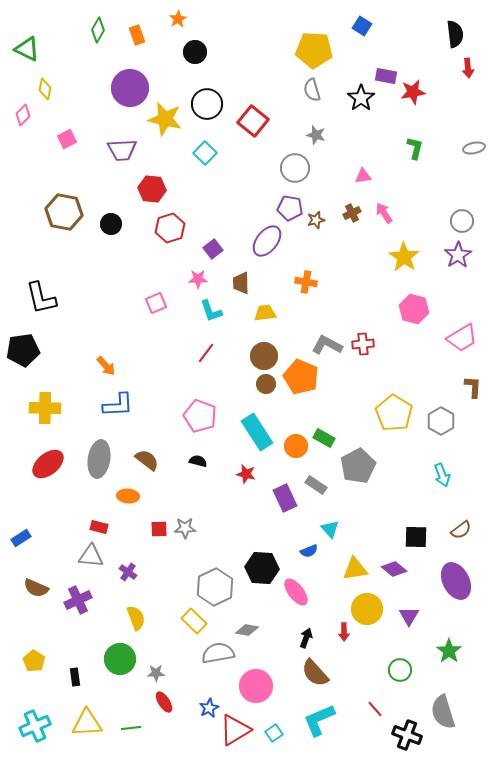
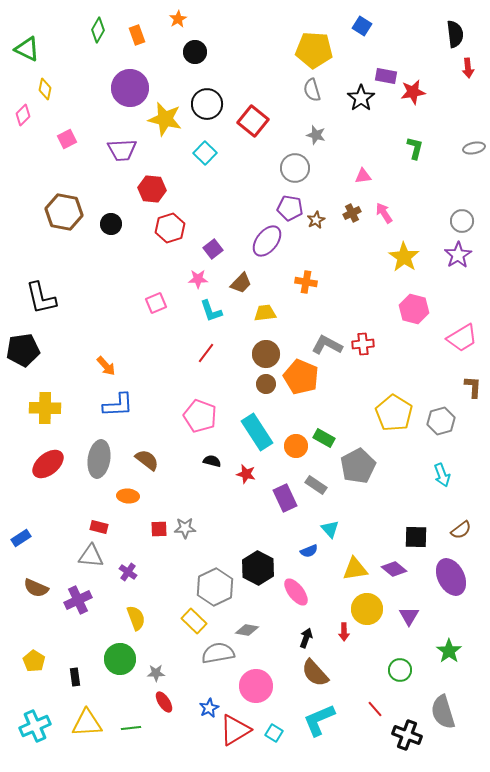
brown star at (316, 220): rotated 12 degrees counterclockwise
brown trapezoid at (241, 283): rotated 135 degrees counterclockwise
brown circle at (264, 356): moved 2 px right, 2 px up
gray hexagon at (441, 421): rotated 16 degrees clockwise
black semicircle at (198, 461): moved 14 px right
black hexagon at (262, 568): moved 4 px left; rotated 24 degrees clockwise
purple ellipse at (456, 581): moved 5 px left, 4 px up
cyan square at (274, 733): rotated 24 degrees counterclockwise
